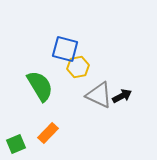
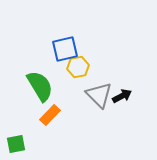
blue square: rotated 28 degrees counterclockwise
gray triangle: rotated 20 degrees clockwise
orange rectangle: moved 2 px right, 18 px up
green square: rotated 12 degrees clockwise
